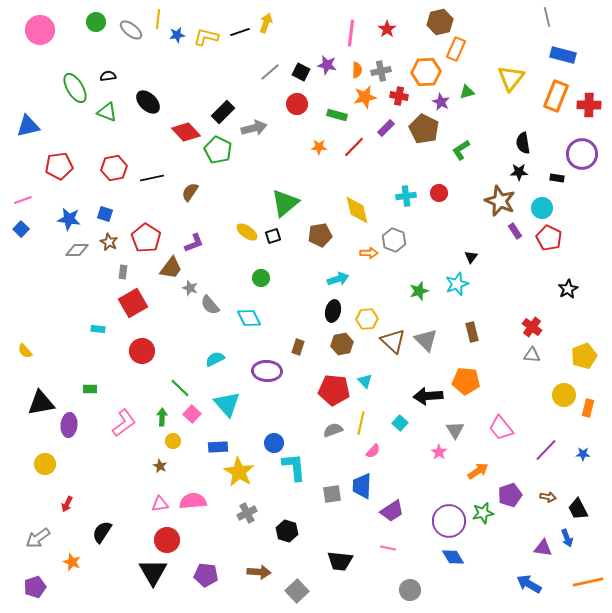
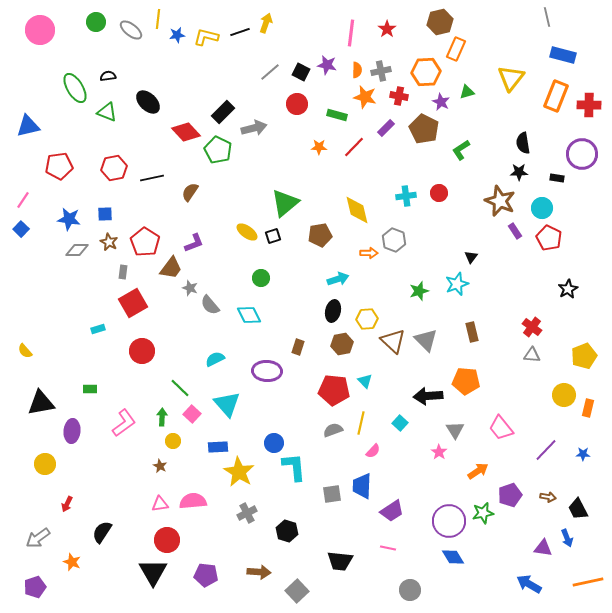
orange star at (365, 97): rotated 25 degrees clockwise
pink line at (23, 200): rotated 36 degrees counterclockwise
blue square at (105, 214): rotated 21 degrees counterclockwise
red pentagon at (146, 238): moved 1 px left, 4 px down
cyan diamond at (249, 318): moved 3 px up
cyan rectangle at (98, 329): rotated 24 degrees counterclockwise
purple ellipse at (69, 425): moved 3 px right, 6 px down
